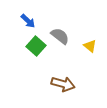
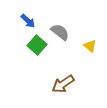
gray semicircle: moved 4 px up
green square: moved 1 px right, 1 px up
brown arrow: rotated 130 degrees clockwise
